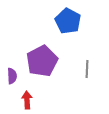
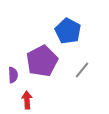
blue pentagon: moved 10 px down
gray line: moved 5 px left, 1 px down; rotated 36 degrees clockwise
purple semicircle: moved 1 px right, 1 px up
